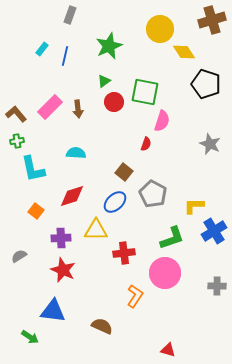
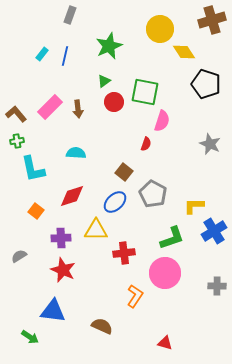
cyan rectangle: moved 5 px down
red triangle: moved 3 px left, 7 px up
